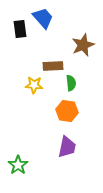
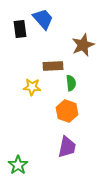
blue trapezoid: moved 1 px down
yellow star: moved 2 px left, 2 px down
orange hexagon: rotated 10 degrees clockwise
